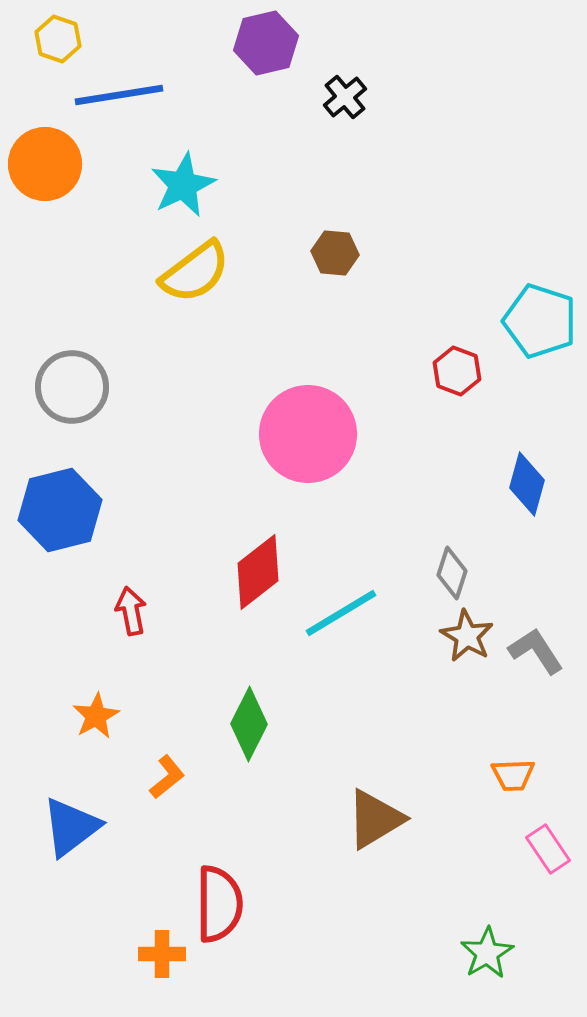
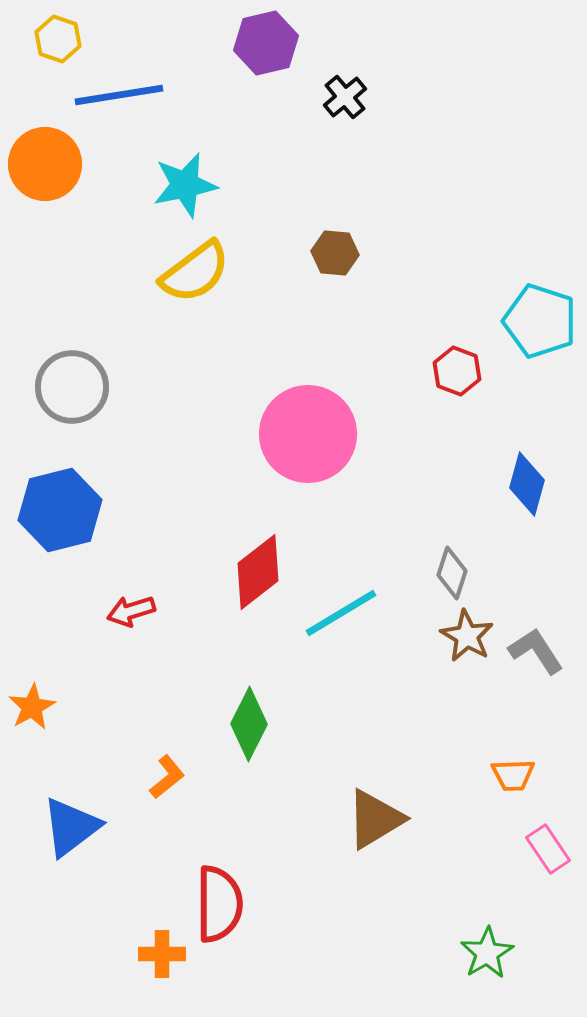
cyan star: moved 2 px right; rotated 14 degrees clockwise
red arrow: rotated 96 degrees counterclockwise
orange star: moved 64 px left, 9 px up
